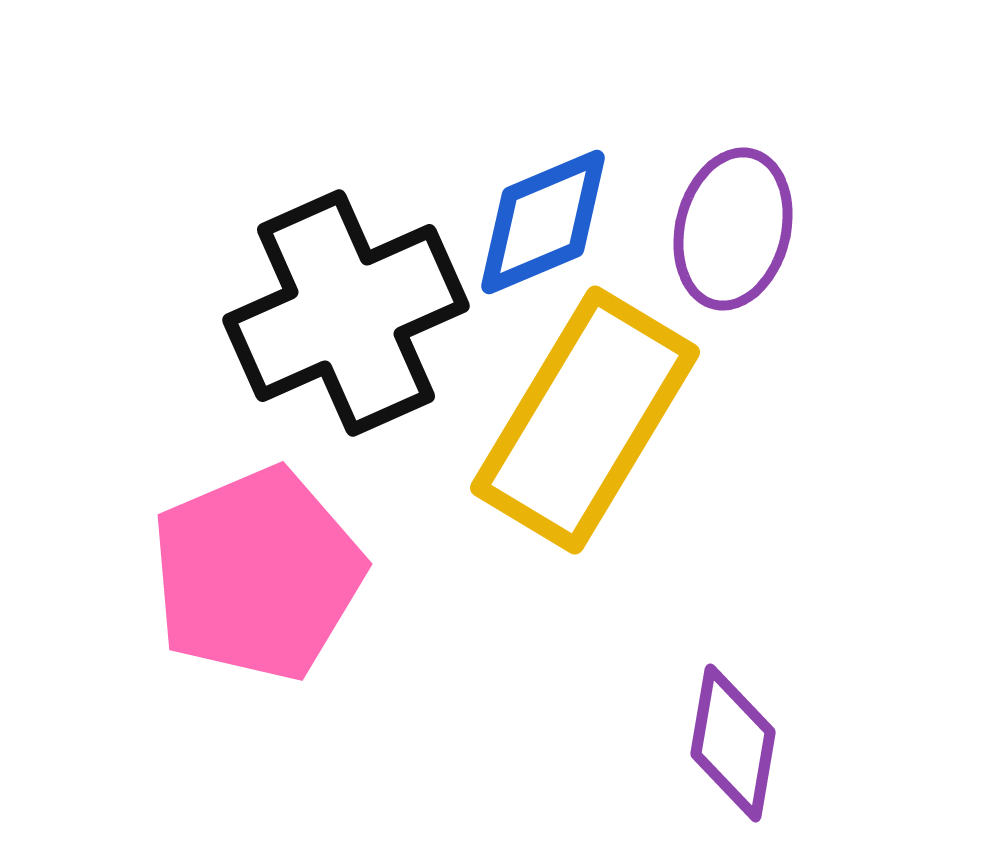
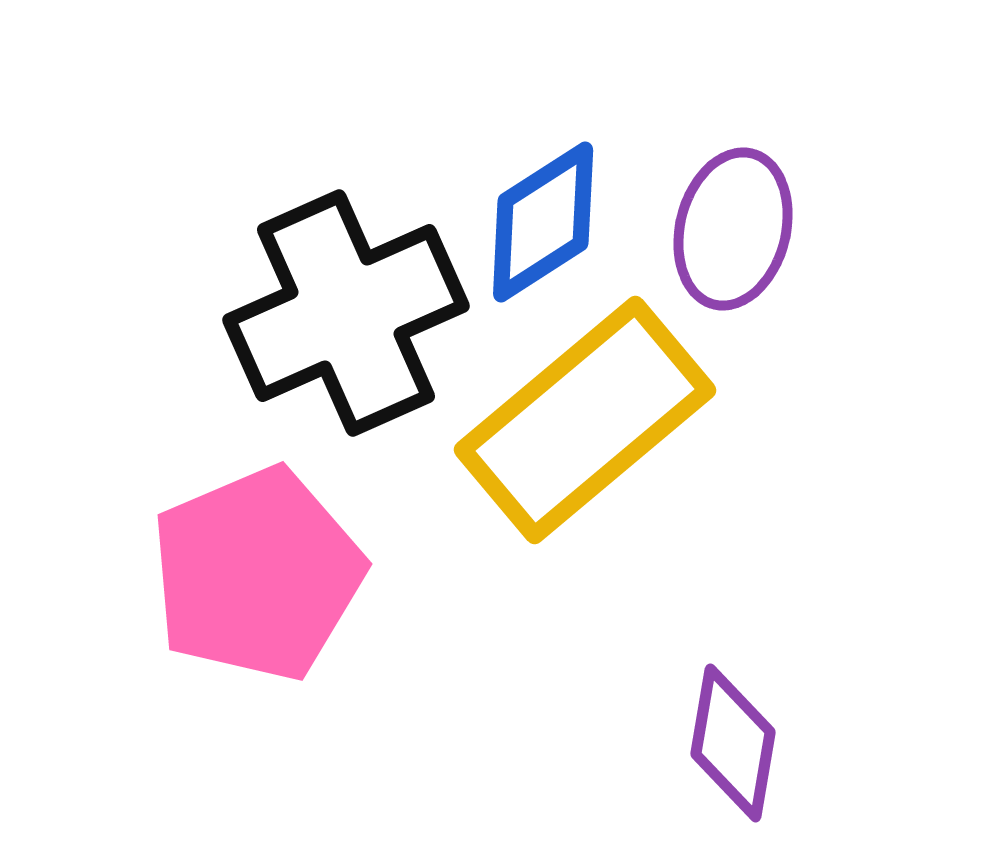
blue diamond: rotated 10 degrees counterclockwise
yellow rectangle: rotated 19 degrees clockwise
